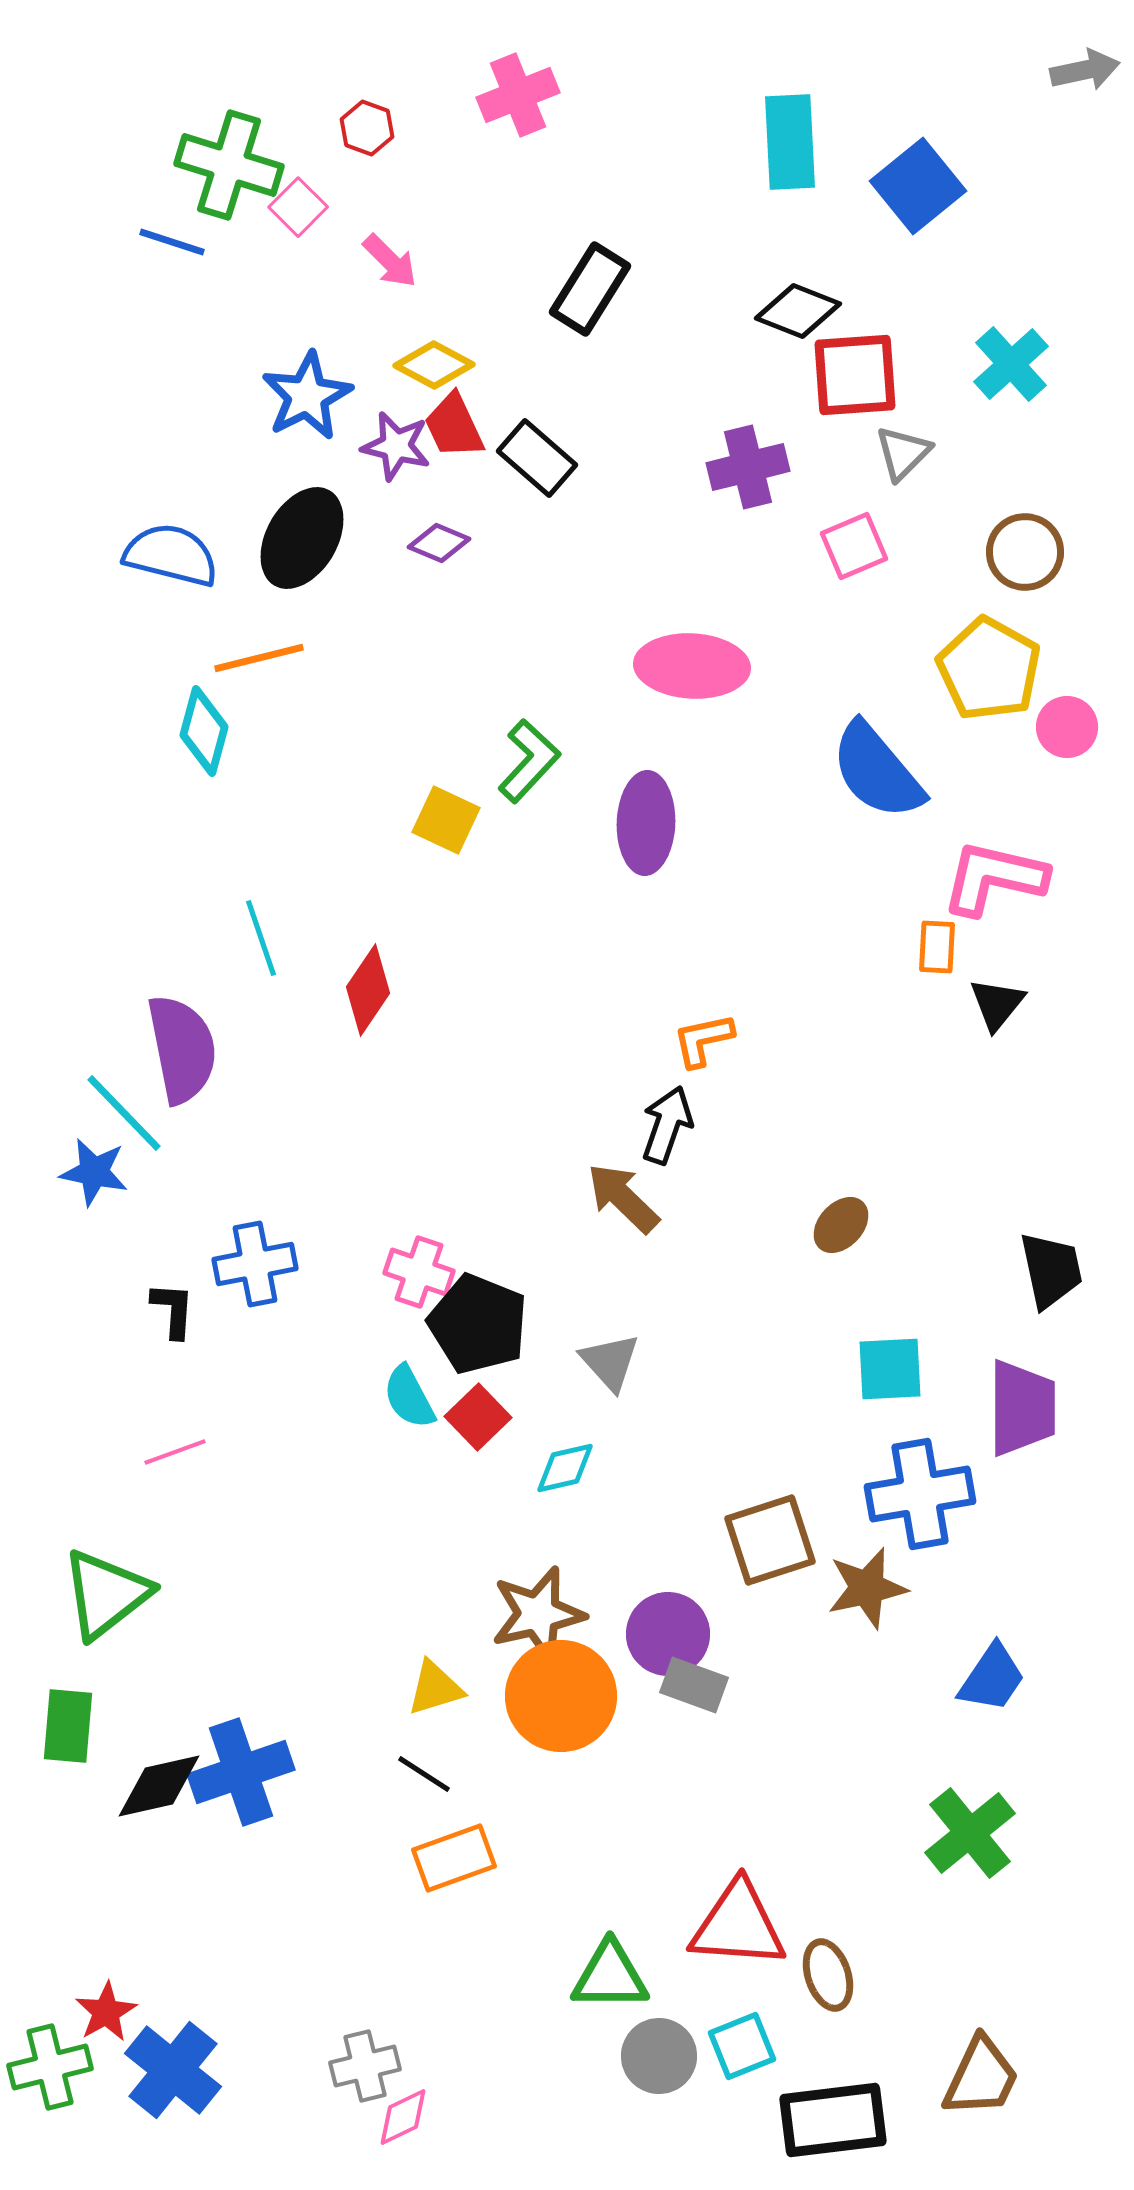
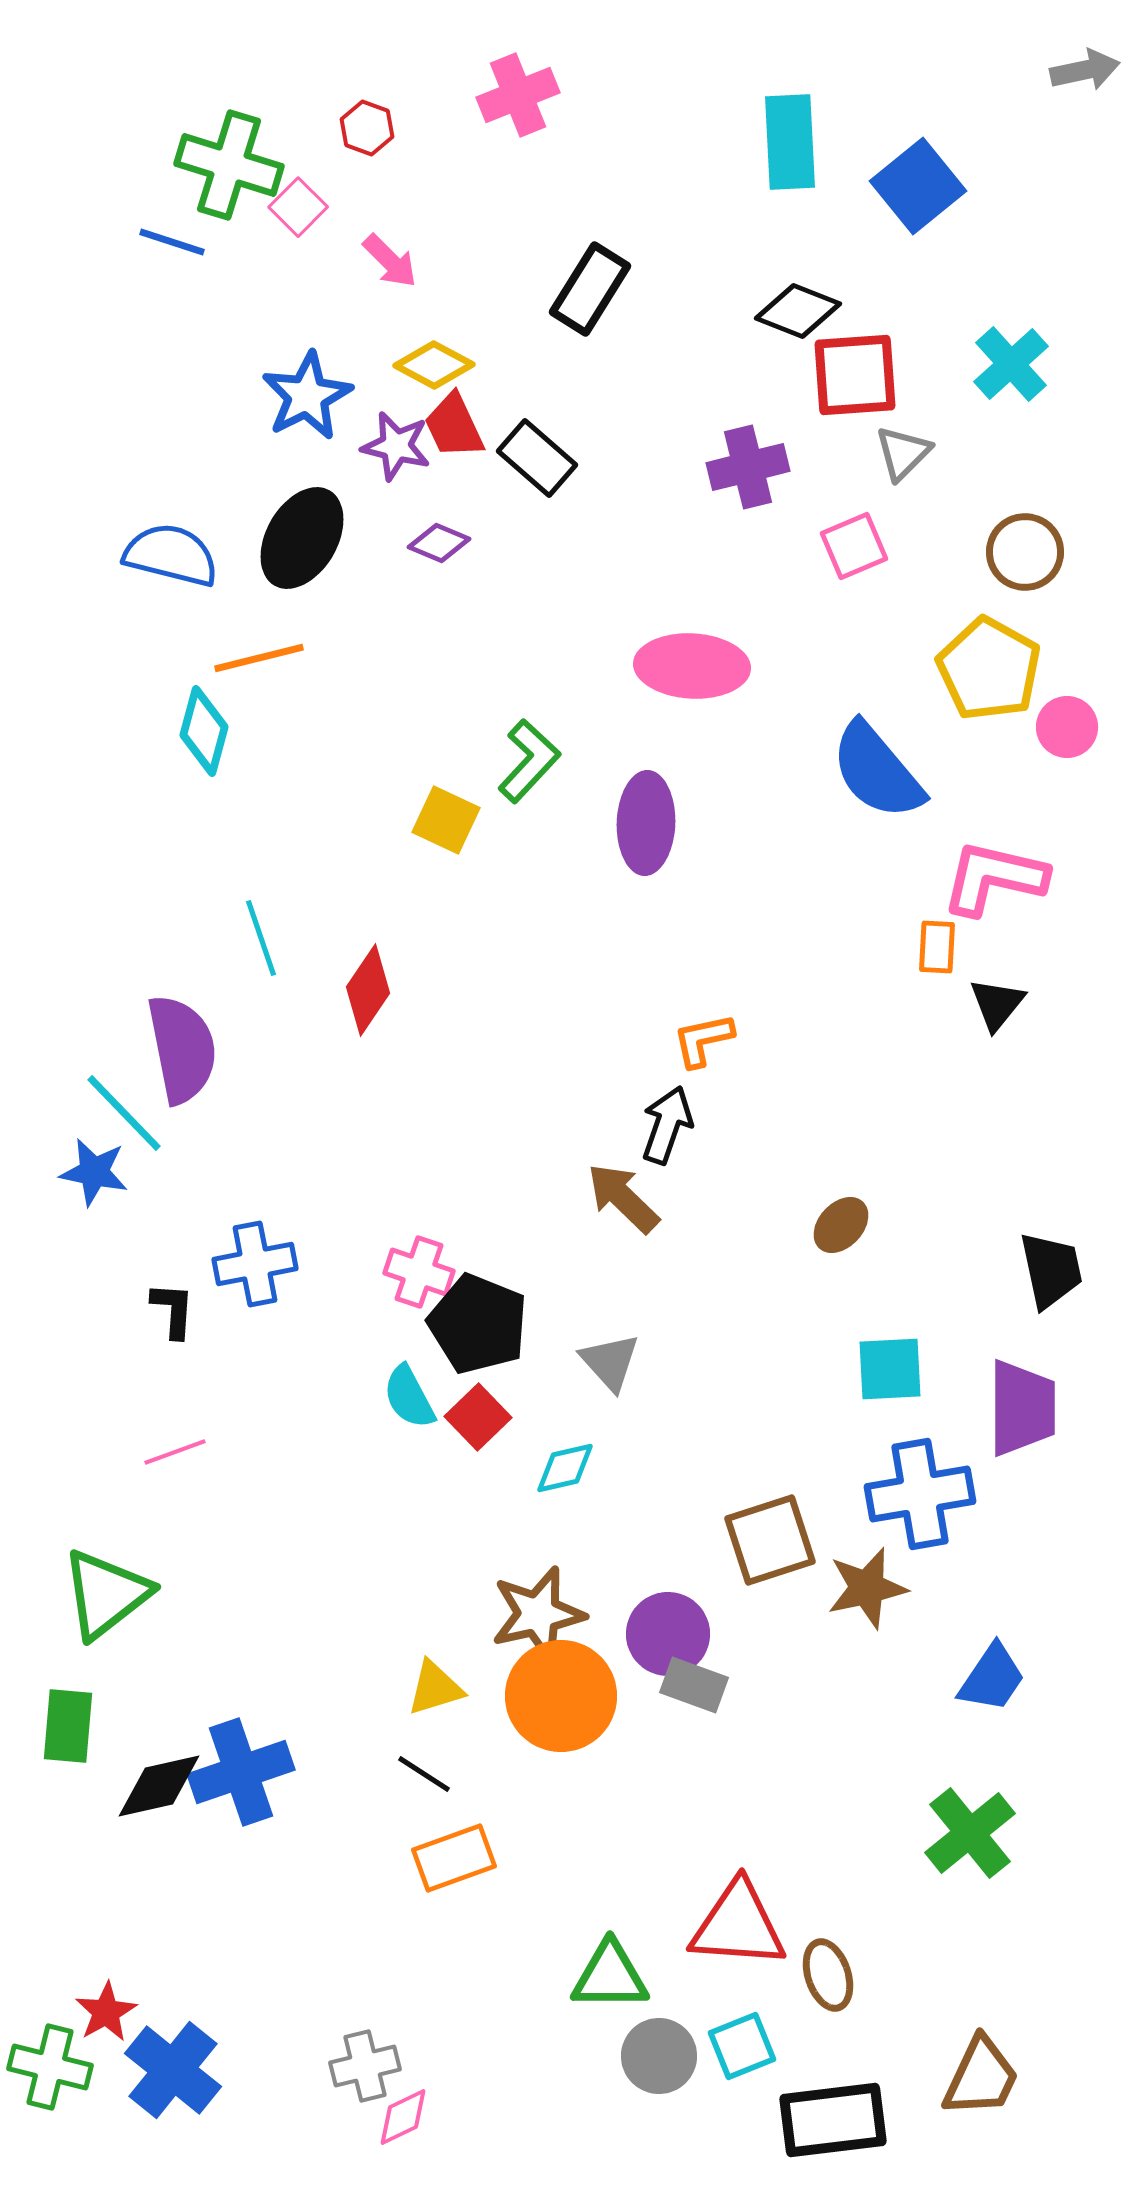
green cross at (50, 2067): rotated 28 degrees clockwise
